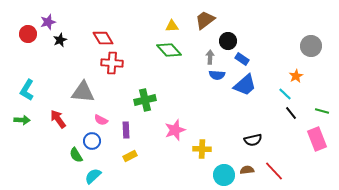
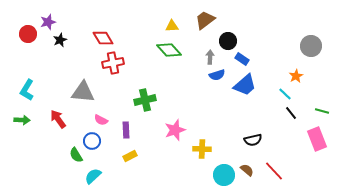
red cross: moved 1 px right; rotated 15 degrees counterclockwise
blue semicircle: rotated 21 degrees counterclockwise
brown semicircle: rotated 48 degrees clockwise
